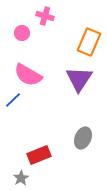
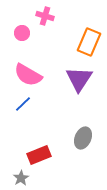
blue line: moved 10 px right, 4 px down
